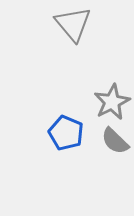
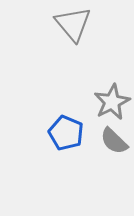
gray semicircle: moved 1 px left
